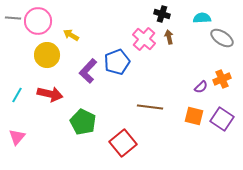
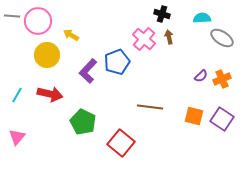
gray line: moved 1 px left, 2 px up
purple semicircle: moved 11 px up
red square: moved 2 px left; rotated 12 degrees counterclockwise
